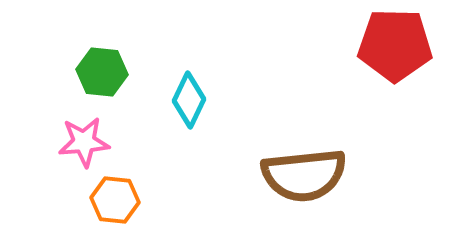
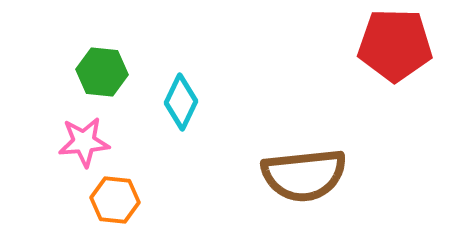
cyan diamond: moved 8 px left, 2 px down
